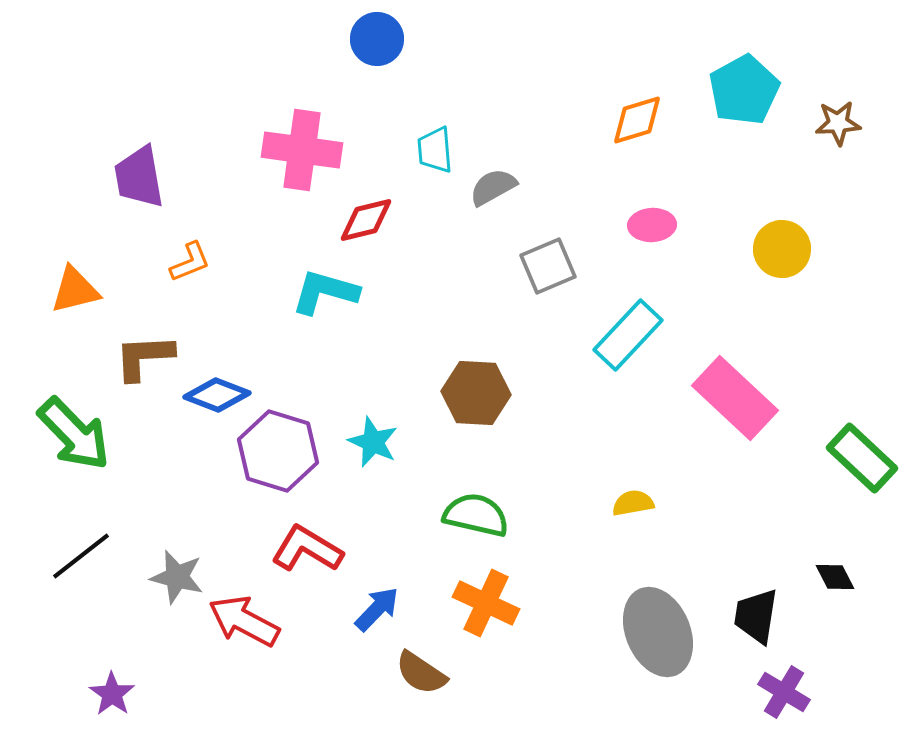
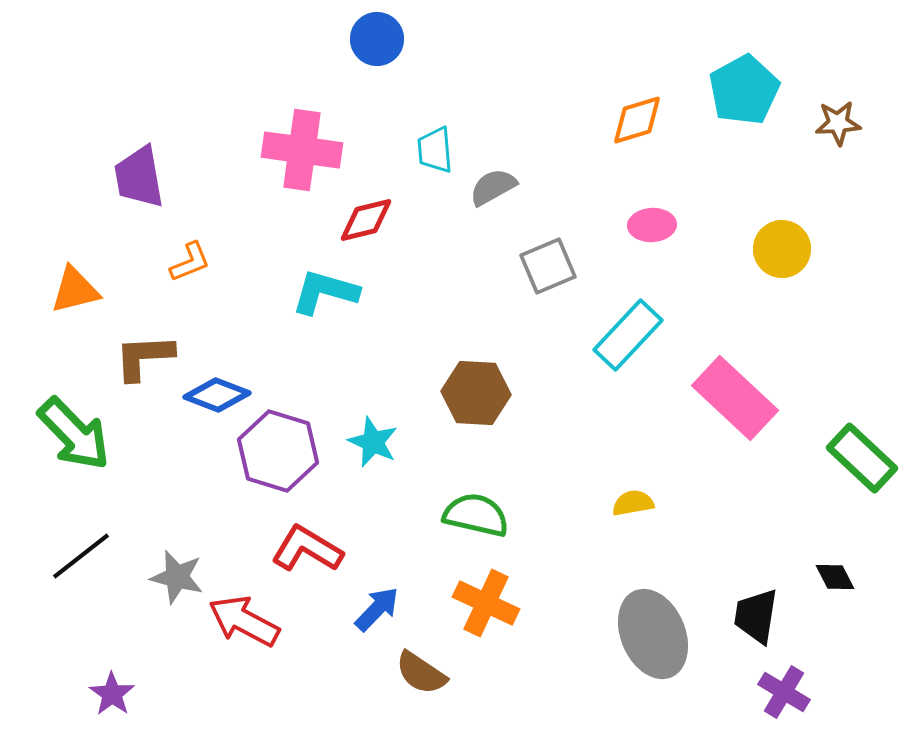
gray ellipse: moved 5 px left, 2 px down
